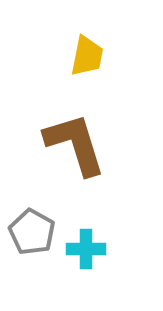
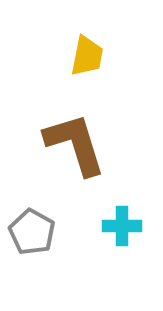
cyan cross: moved 36 px right, 23 px up
